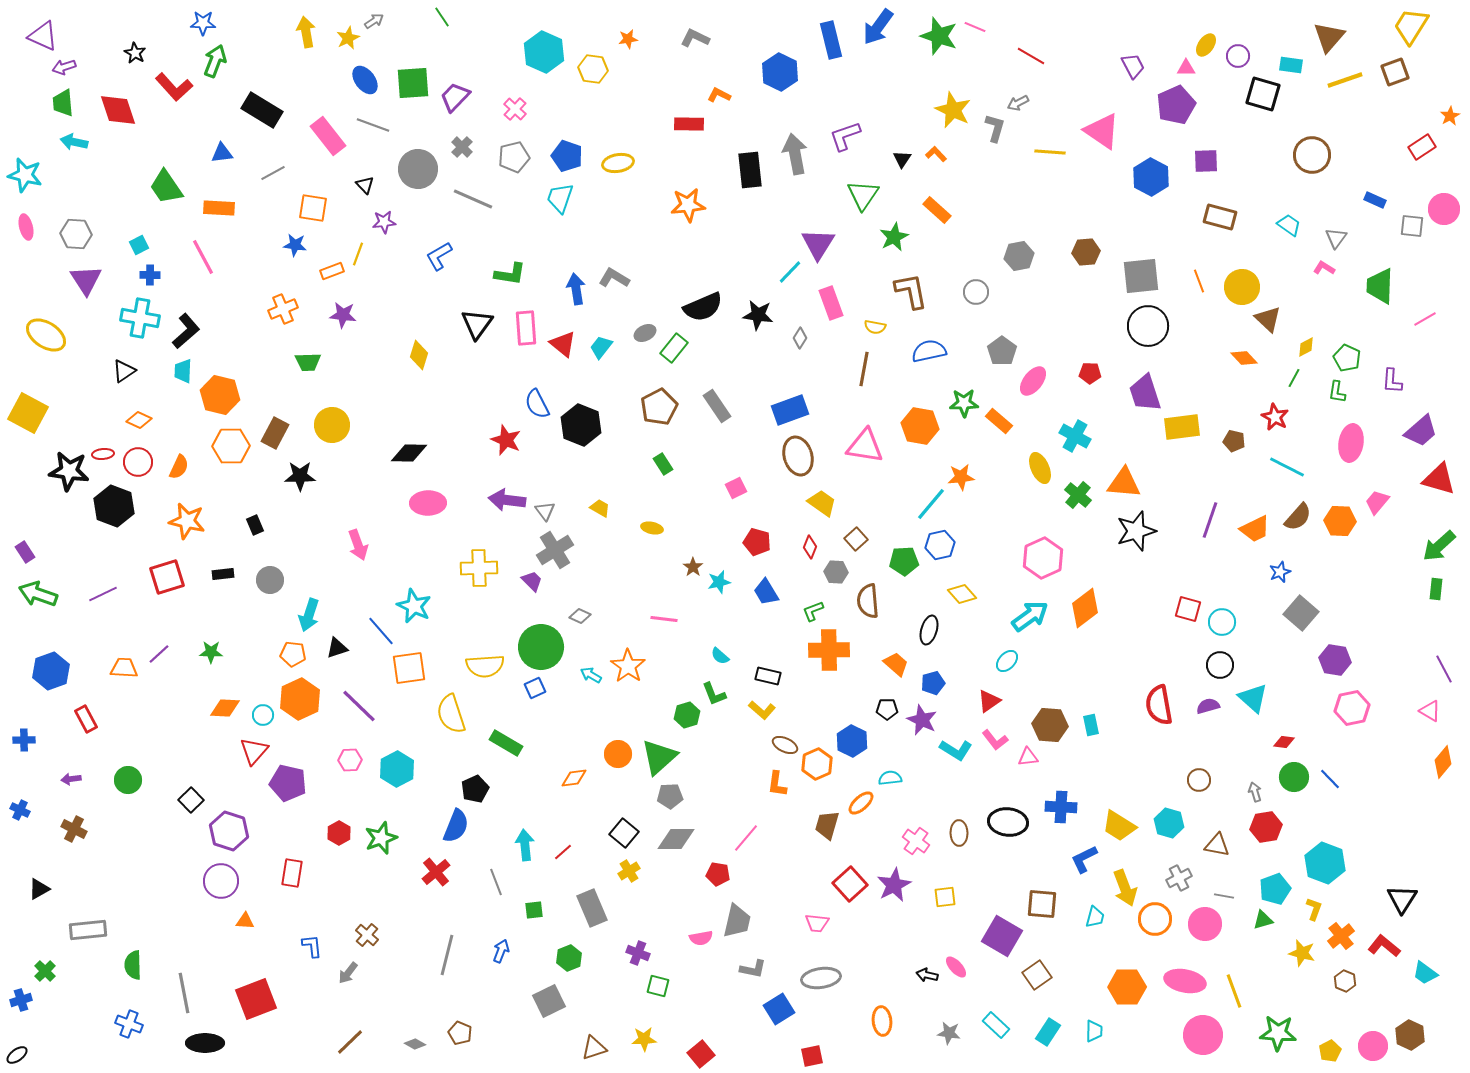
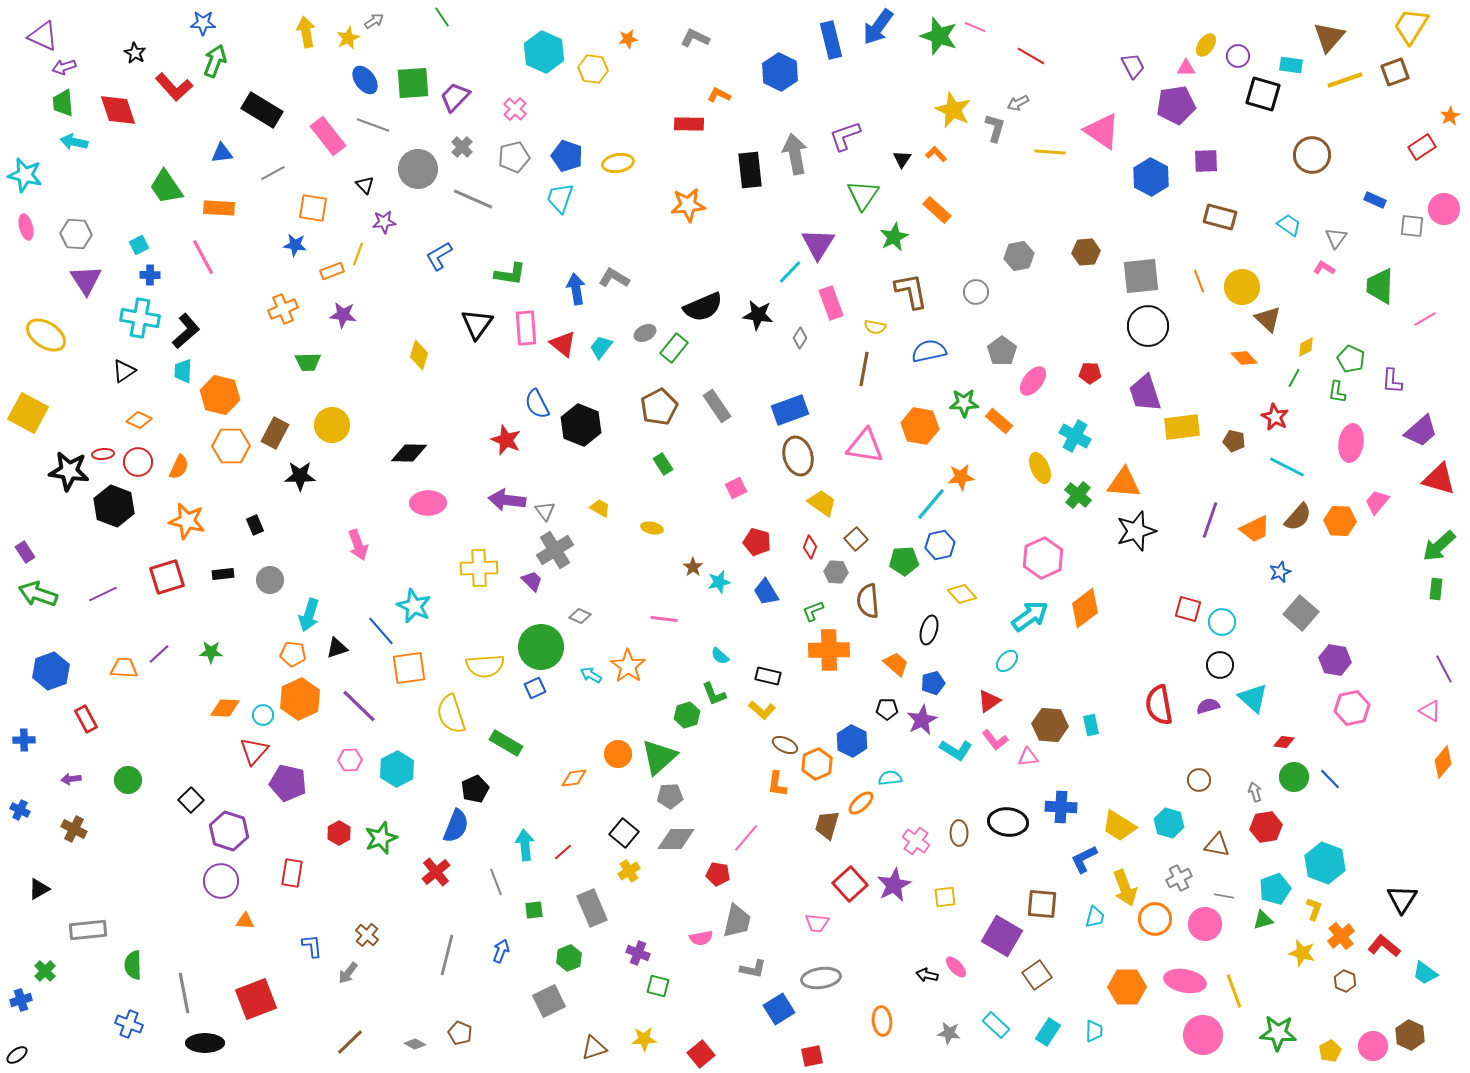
purple pentagon at (1176, 105): rotated 15 degrees clockwise
green pentagon at (1347, 358): moved 4 px right, 1 px down
purple star at (922, 720): rotated 20 degrees clockwise
